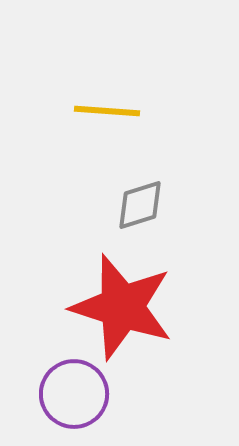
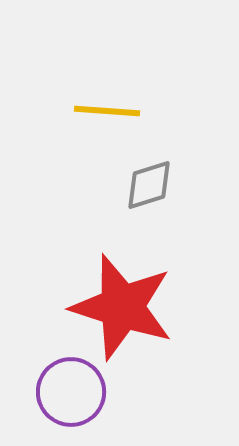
gray diamond: moved 9 px right, 20 px up
purple circle: moved 3 px left, 2 px up
